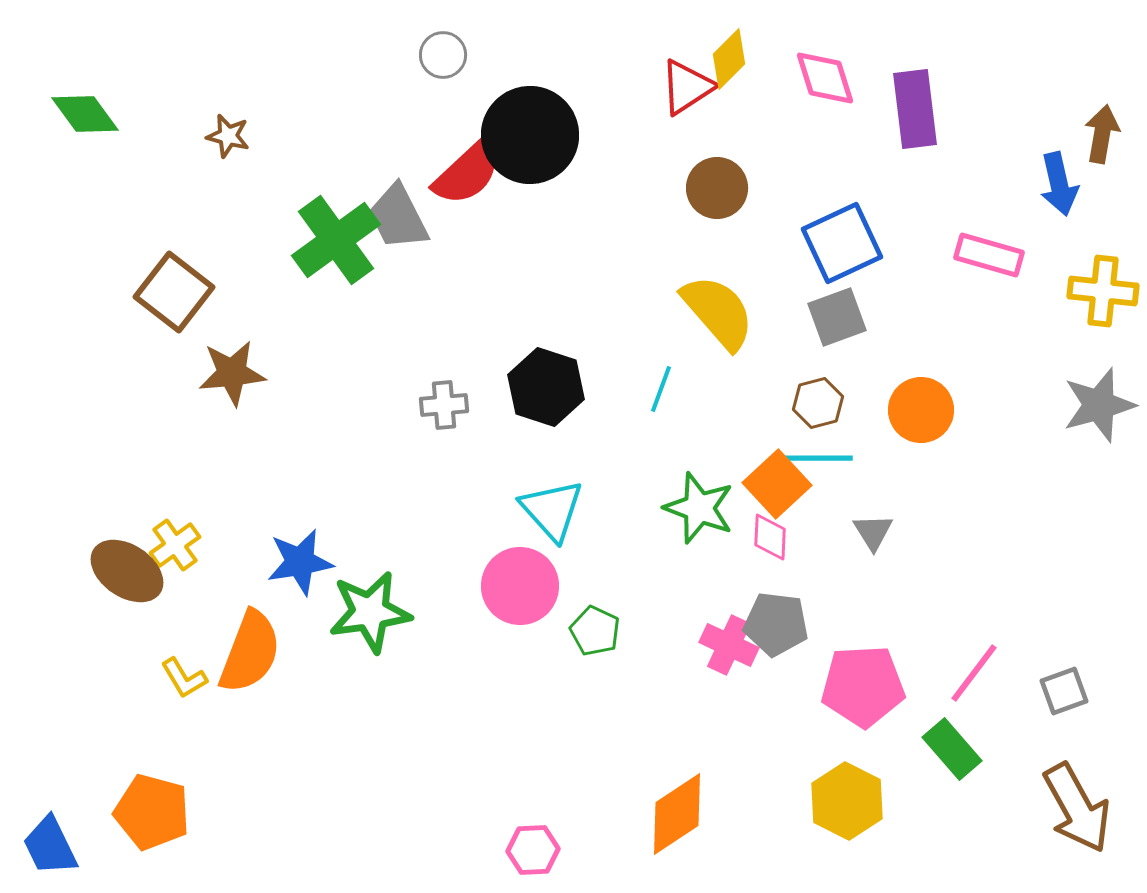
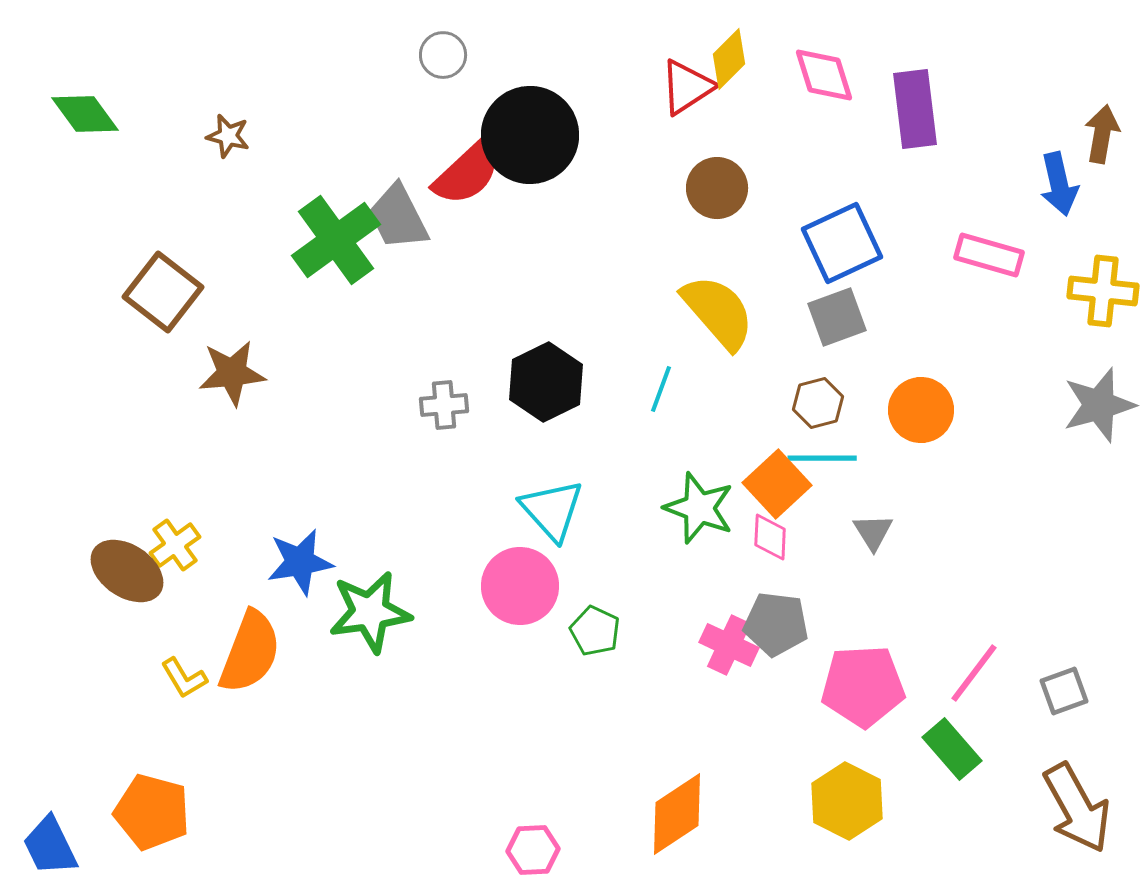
pink diamond at (825, 78): moved 1 px left, 3 px up
brown square at (174, 292): moved 11 px left
black hexagon at (546, 387): moved 5 px up; rotated 16 degrees clockwise
cyan line at (818, 458): moved 4 px right
